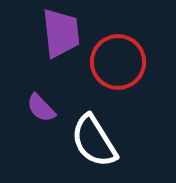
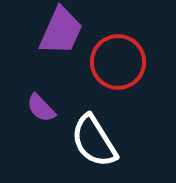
purple trapezoid: moved 2 px up; rotated 30 degrees clockwise
